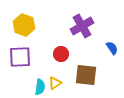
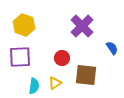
purple cross: rotated 15 degrees counterclockwise
red circle: moved 1 px right, 4 px down
cyan semicircle: moved 6 px left, 1 px up
